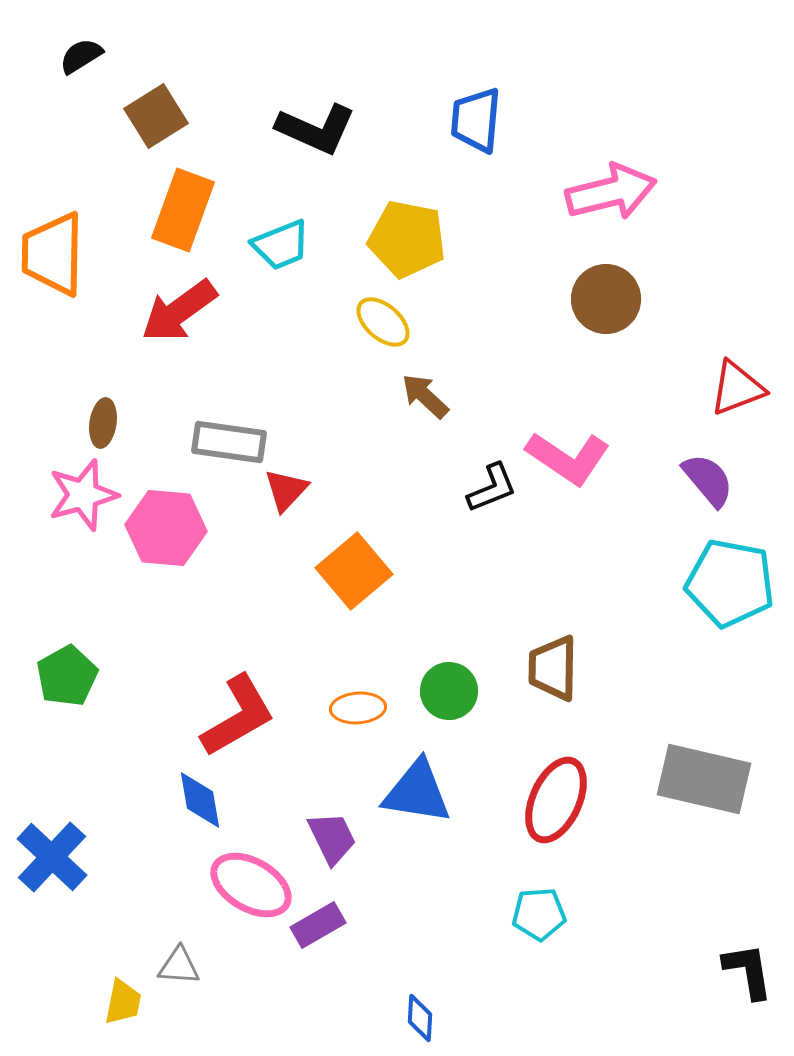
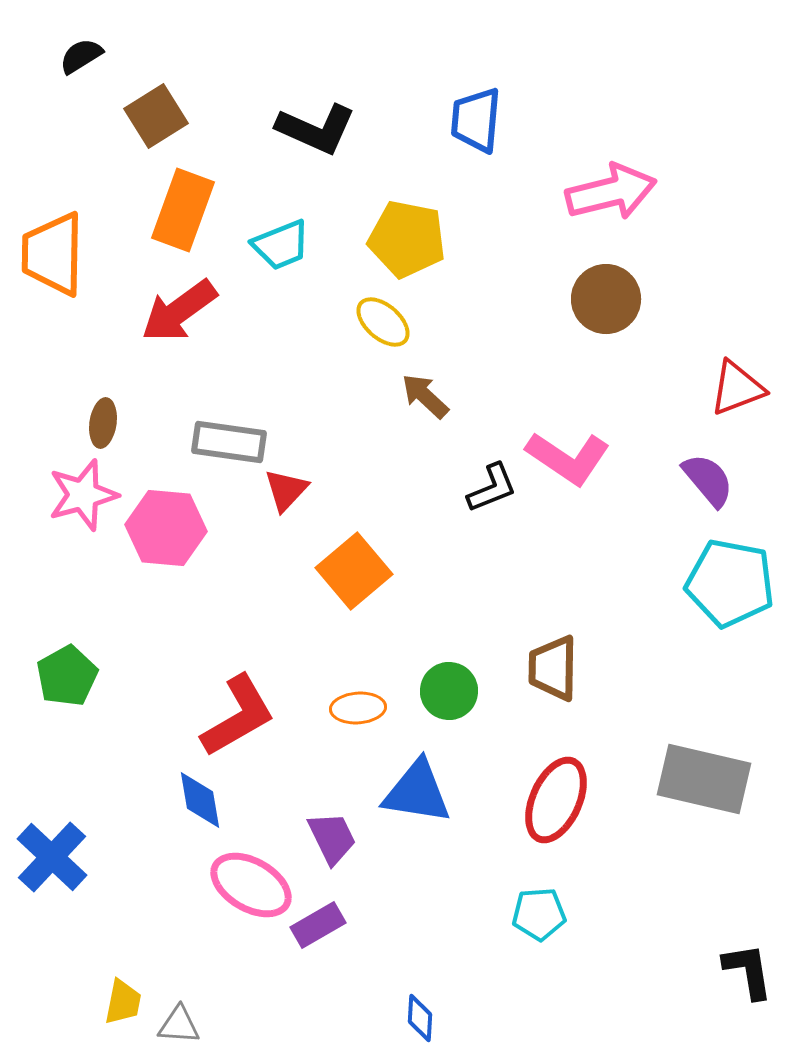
gray triangle at (179, 966): moved 59 px down
